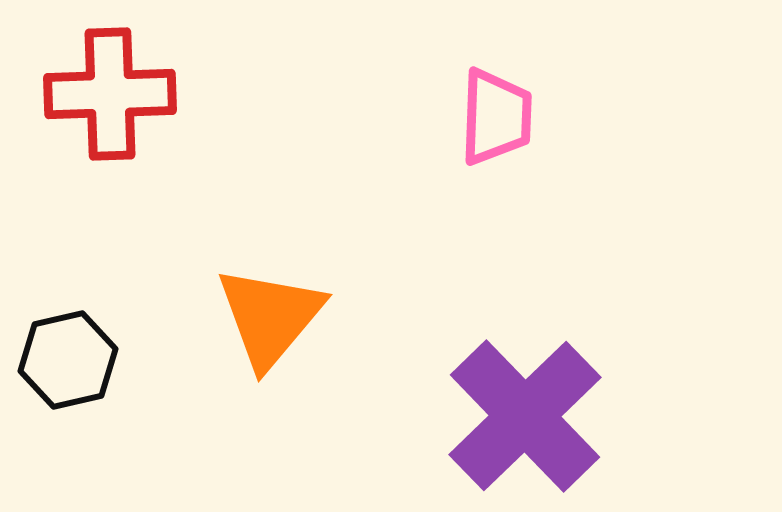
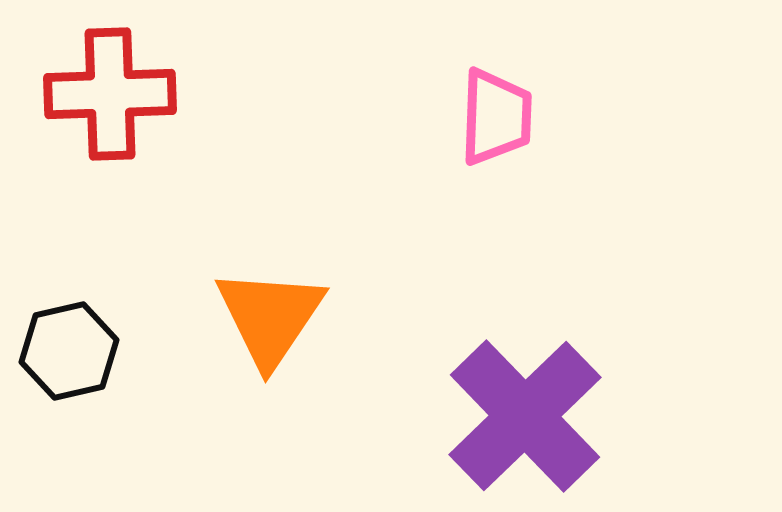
orange triangle: rotated 6 degrees counterclockwise
black hexagon: moved 1 px right, 9 px up
